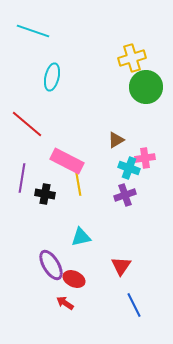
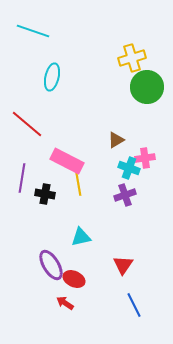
green circle: moved 1 px right
red triangle: moved 2 px right, 1 px up
